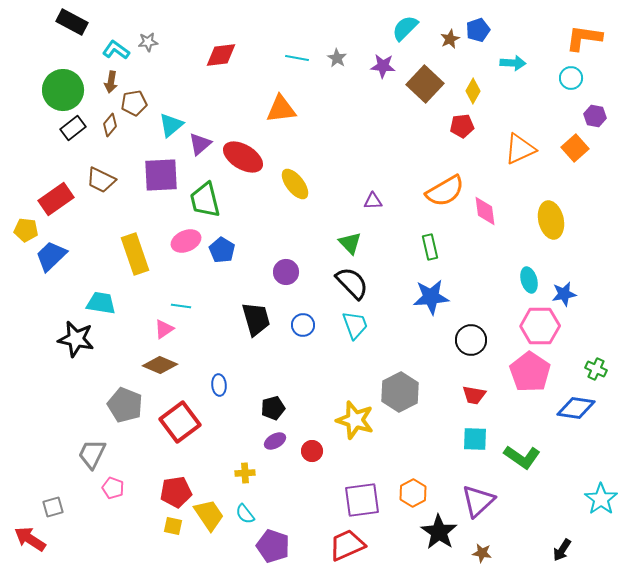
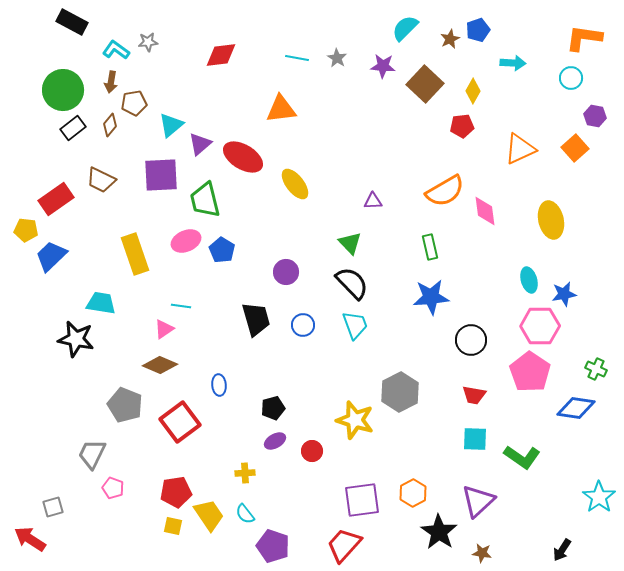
cyan star at (601, 499): moved 2 px left, 2 px up
red trapezoid at (347, 545): moved 3 px left; rotated 24 degrees counterclockwise
